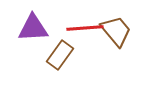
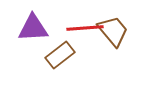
brown trapezoid: moved 3 px left
brown rectangle: rotated 16 degrees clockwise
